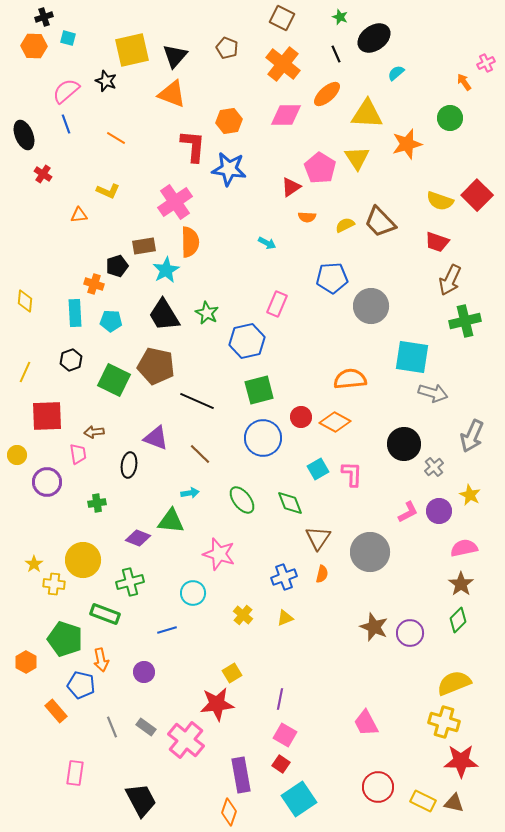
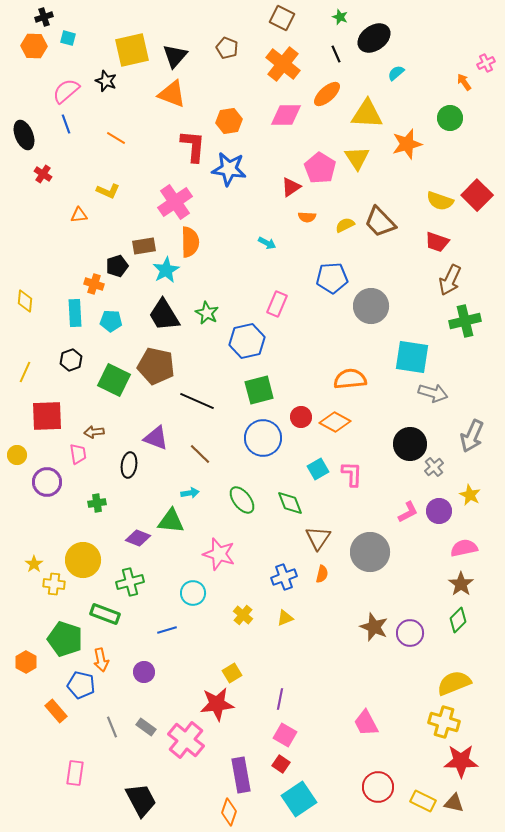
black circle at (404, 444): moved 6 px right
